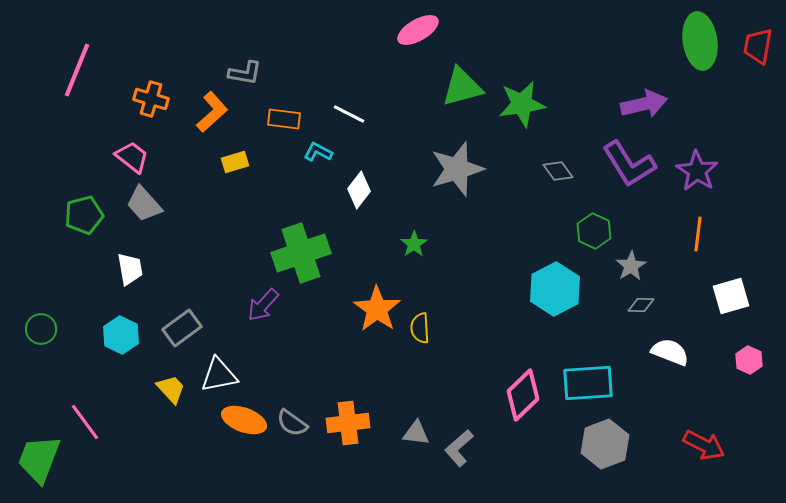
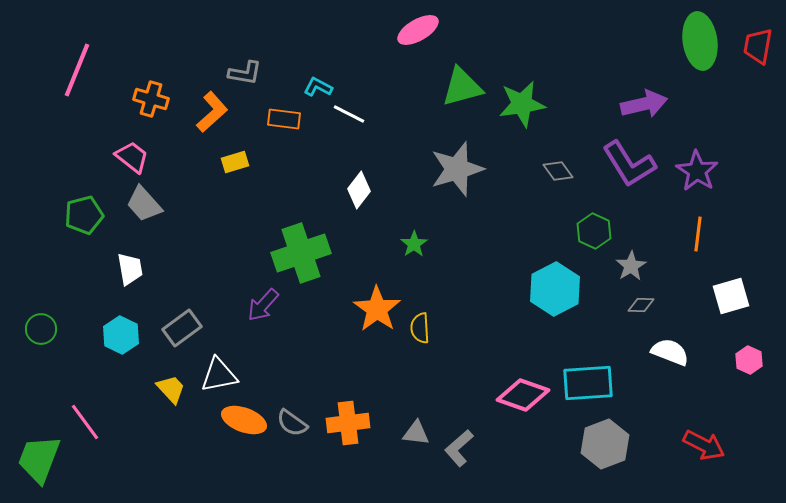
cyan L-shape at (318, 152): moved 65 px up
pink diamond at (523, 395): rotated 63 degrees clockwise
